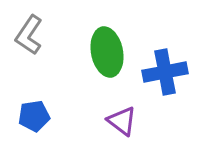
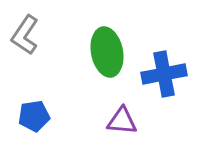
gray L-shape: moved 4 px left
blue cross: moved 1 px left, 2 px down
purple triangle: rotated 32 degrees counterclockwise
